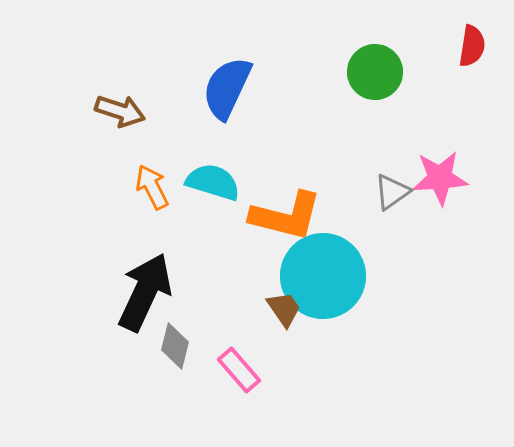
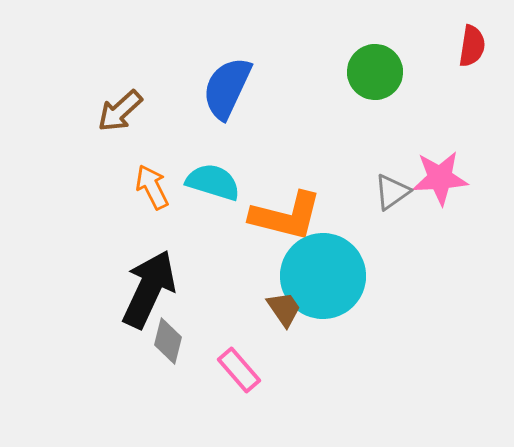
brown arrow: rotated 120 degrees clockwise
black arrow: moved 4 px right, 3 px up
gray diamond: moved 7 px left, 5 px up
